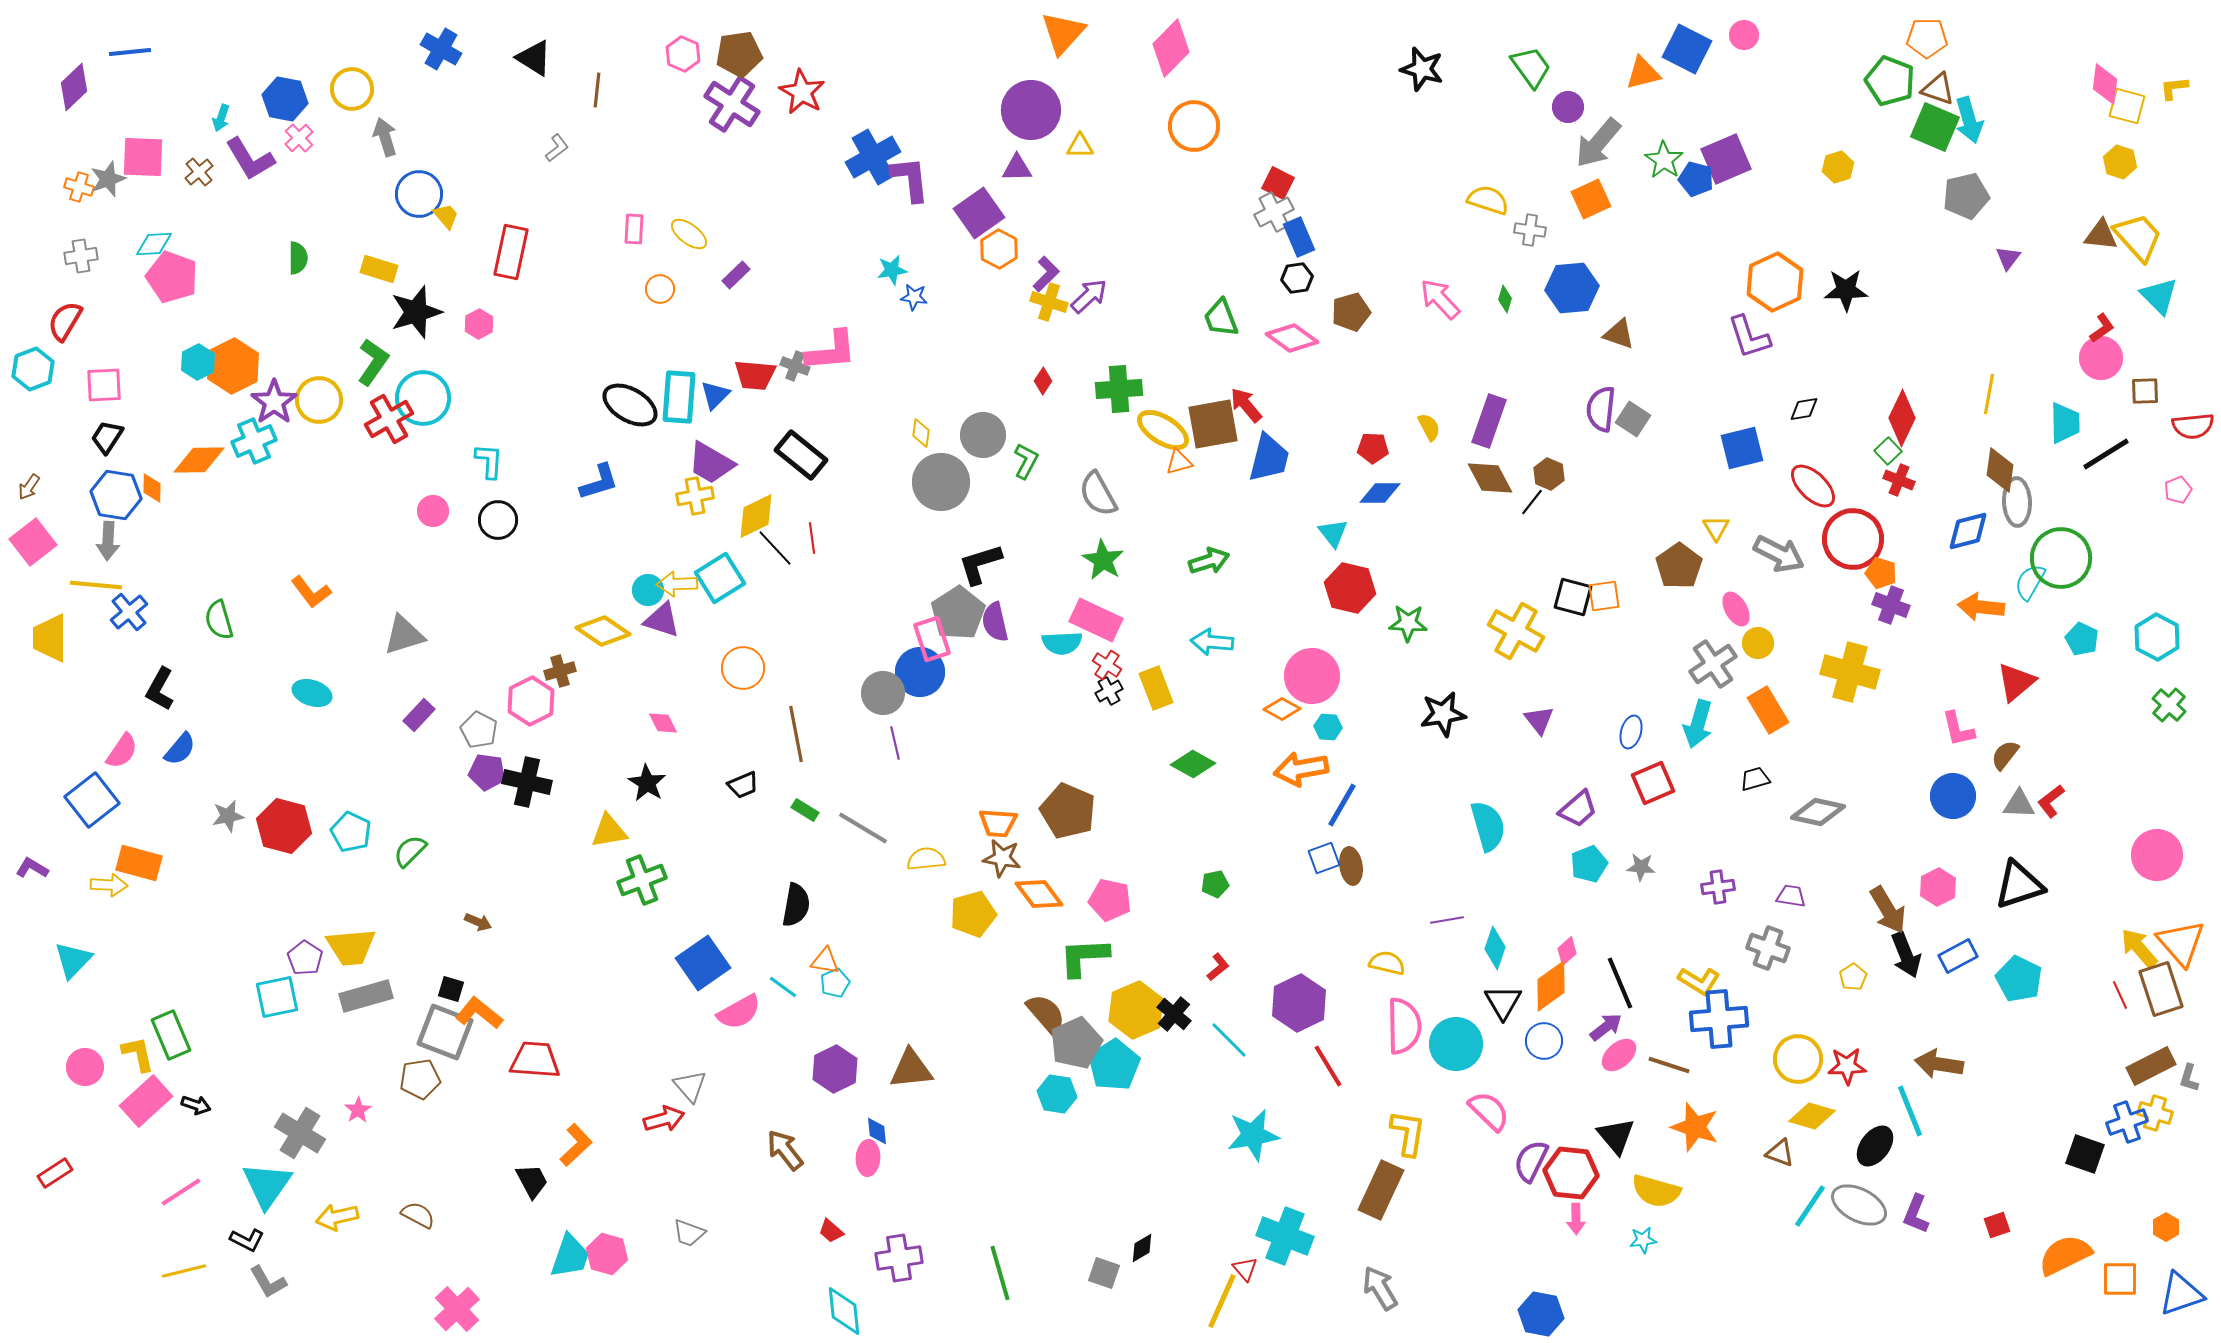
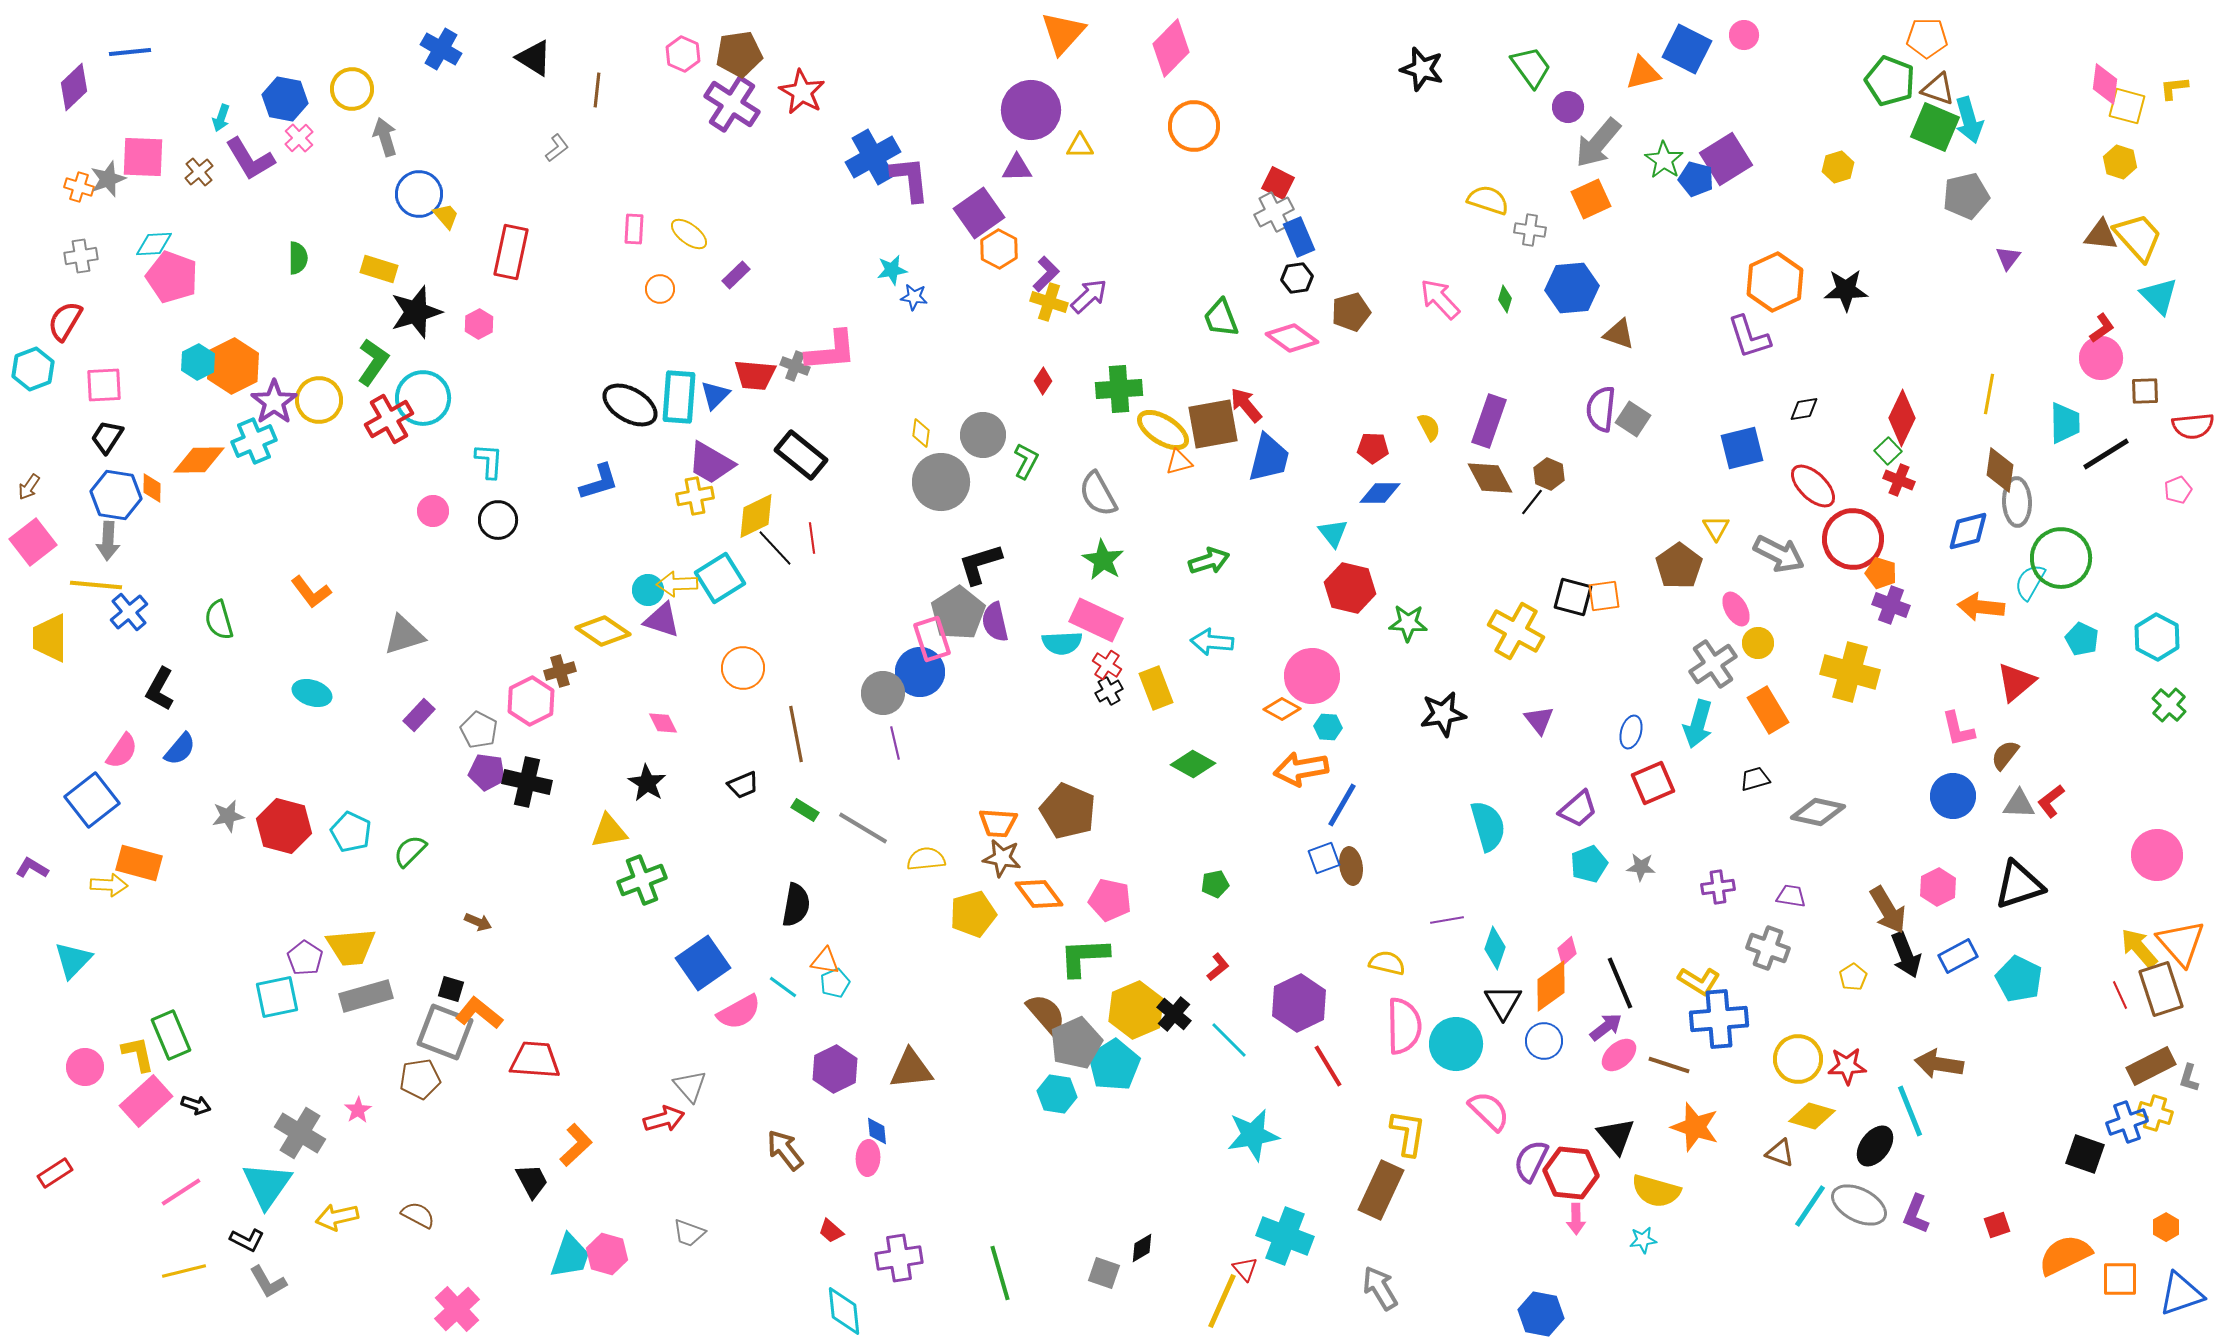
purple square at (1726, 159): rotated 9 degrees counterclockwise
